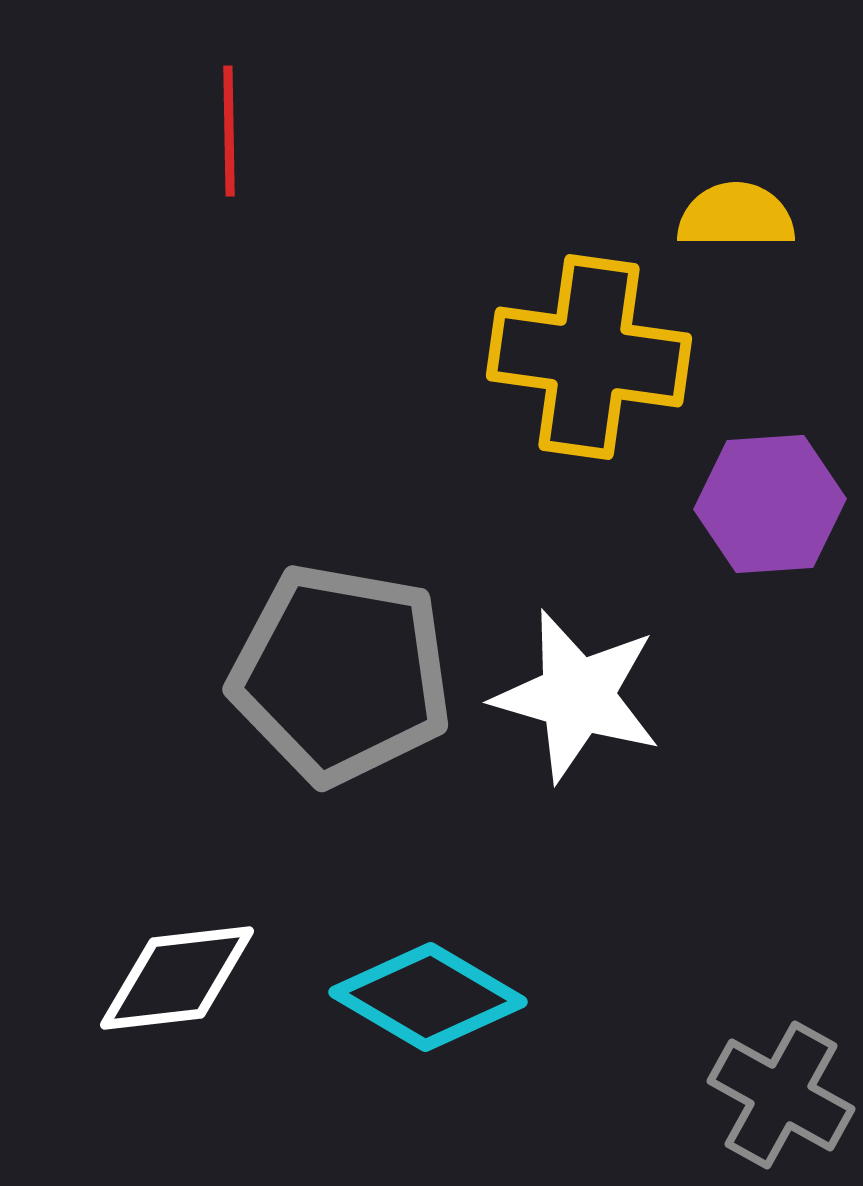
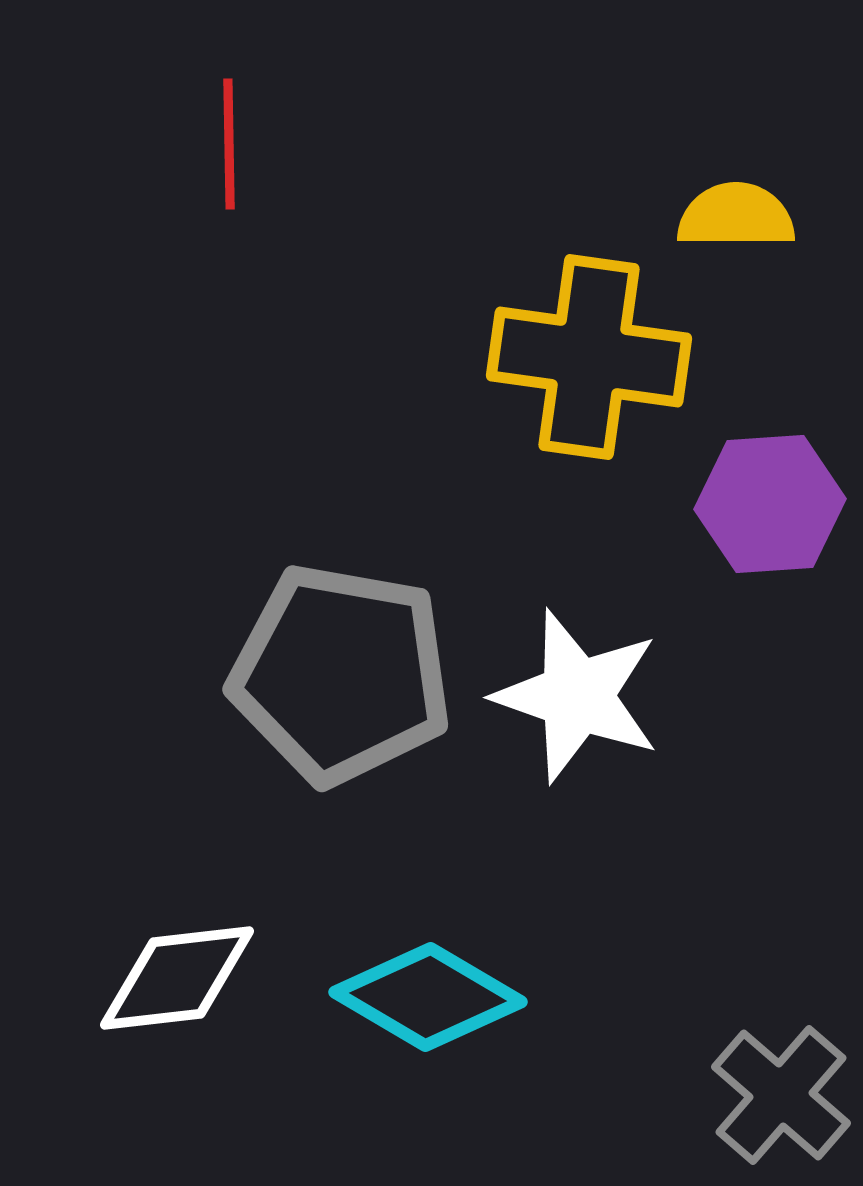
red line: moved 13 px down
white star: rotated 3 degrees clockwise
gray cross: rotated 12 degrees clockwise
